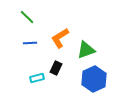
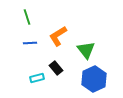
green line: rotated 28 degrees clockwise
orange L-shape: moved 2 px left, 2 px up
green triangle: rotated 48 degrees counterclockwise
black rectangle: rotated 64 degrees counterclockwise
